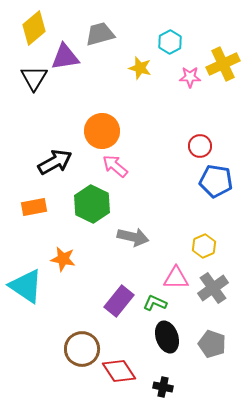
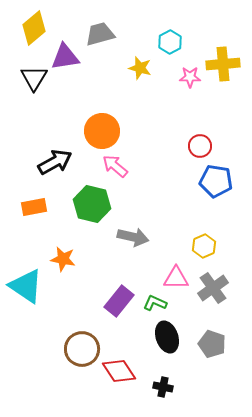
yellow cross: rotated 20 degrees clockwise
green hexagon: rotated 12 degrees counterclockwise
